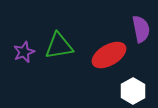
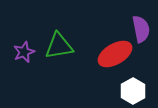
red ellipse: moved 6 px right, 1 px up
